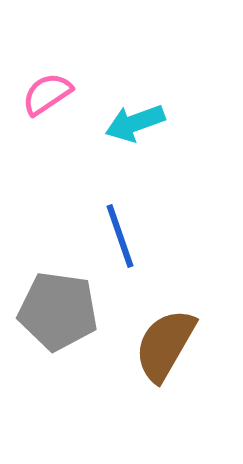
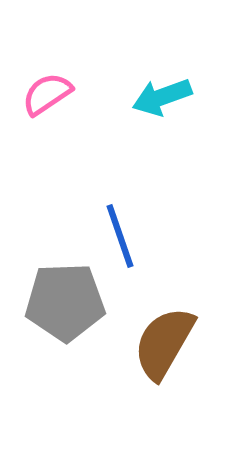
cyan arrow: moved 27 px right, 26 px up
gray pentagon: moved 7 px right, 9 px up; rotated 10 degrees counterclockwise
brown semicircle: moved 1 px left, 2 px up
